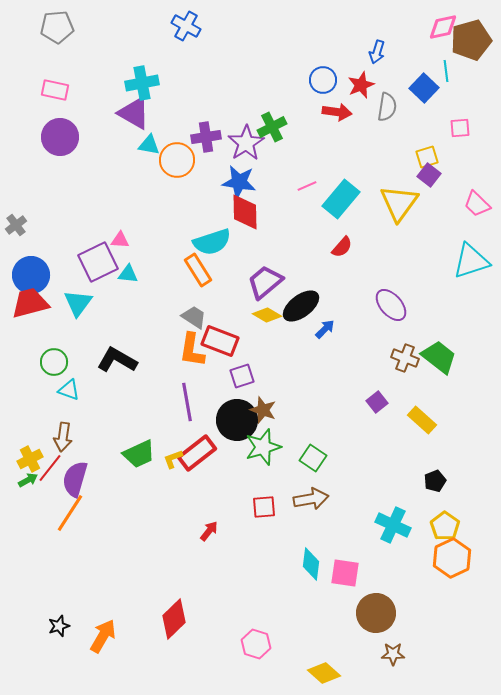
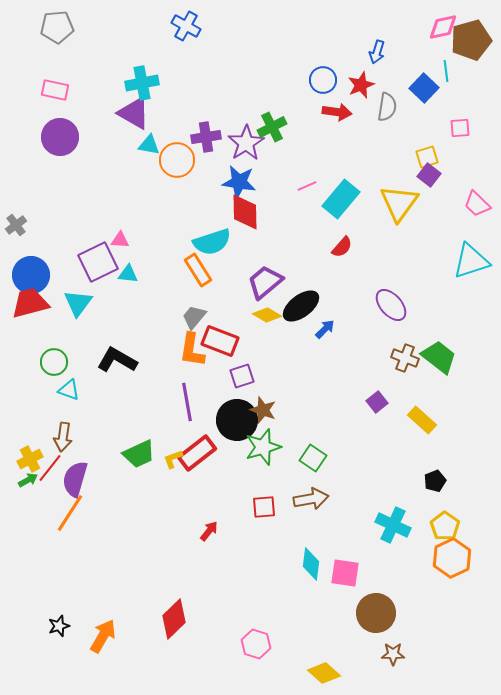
gray trapezoid at (194, 317): rotated 84 degrees counterclockwise
